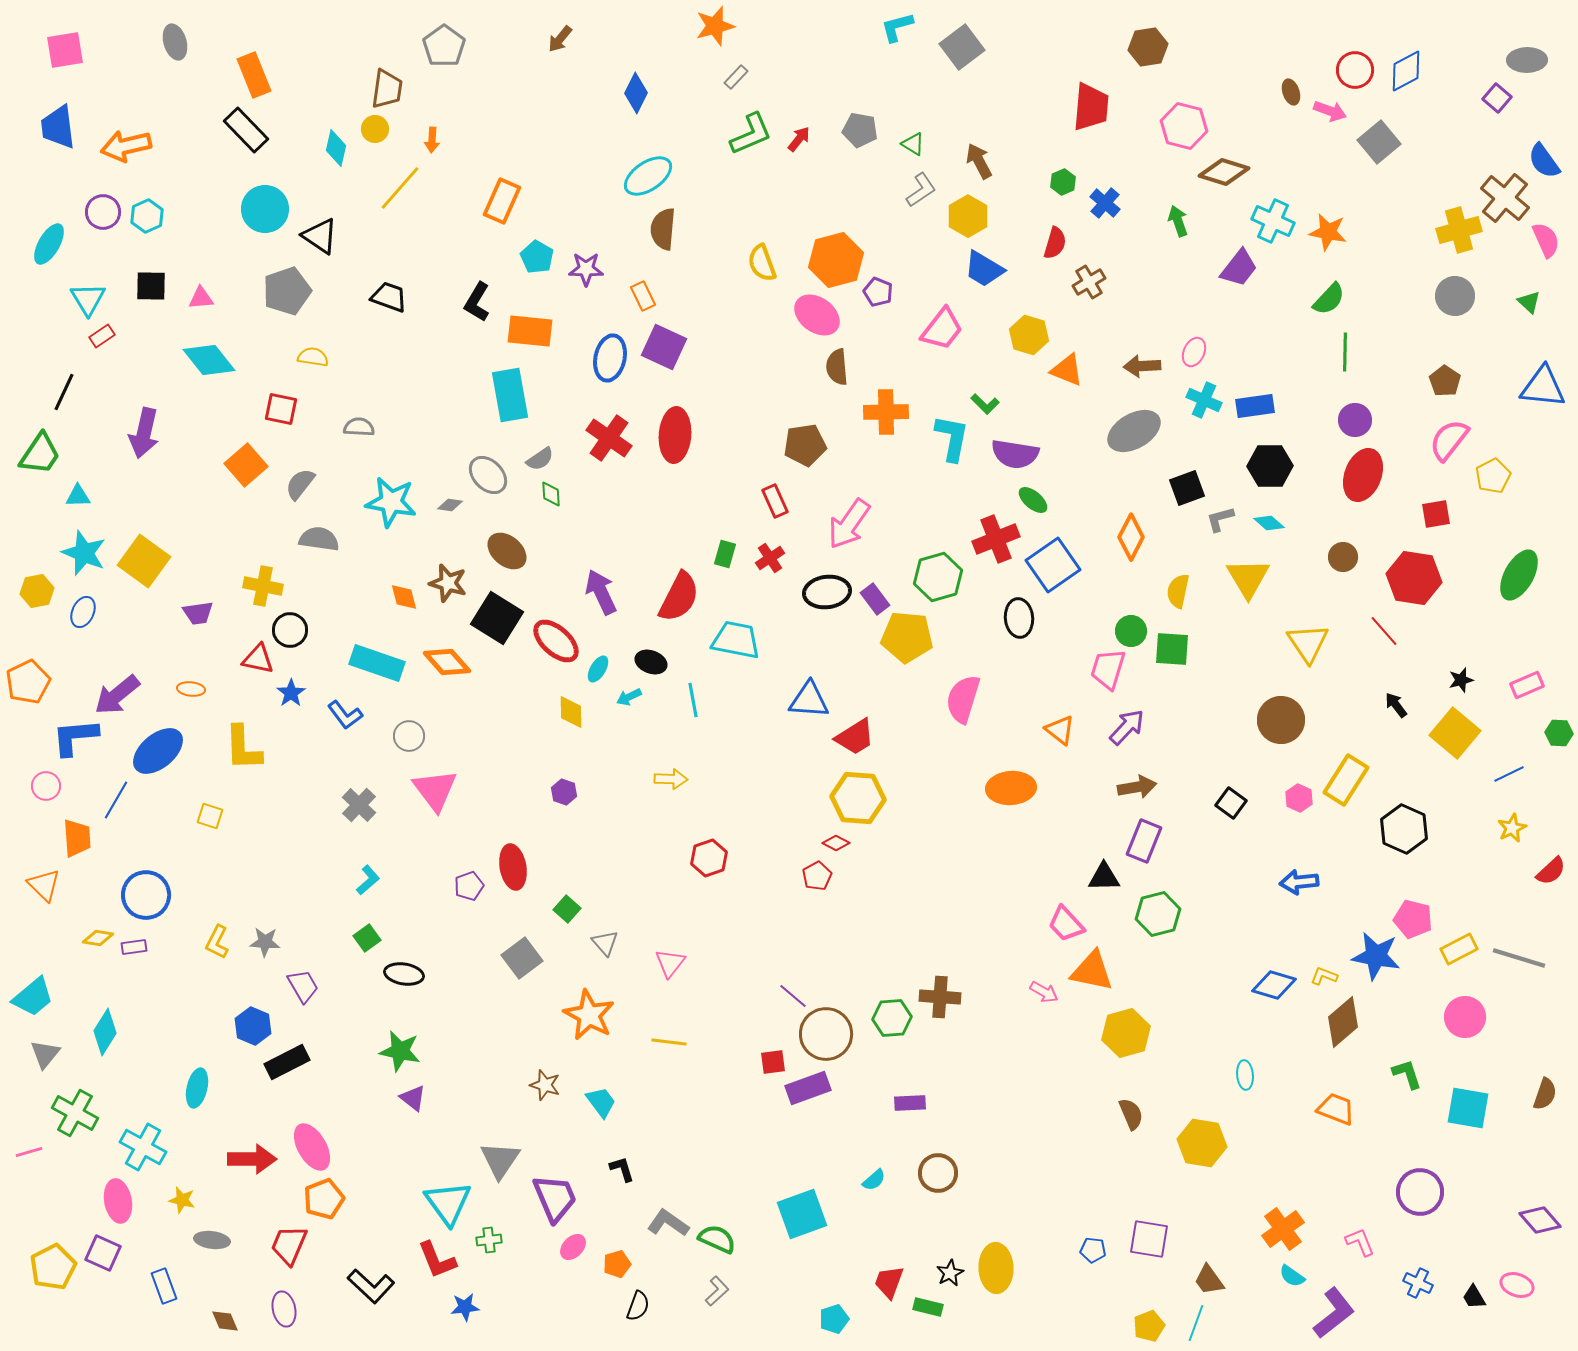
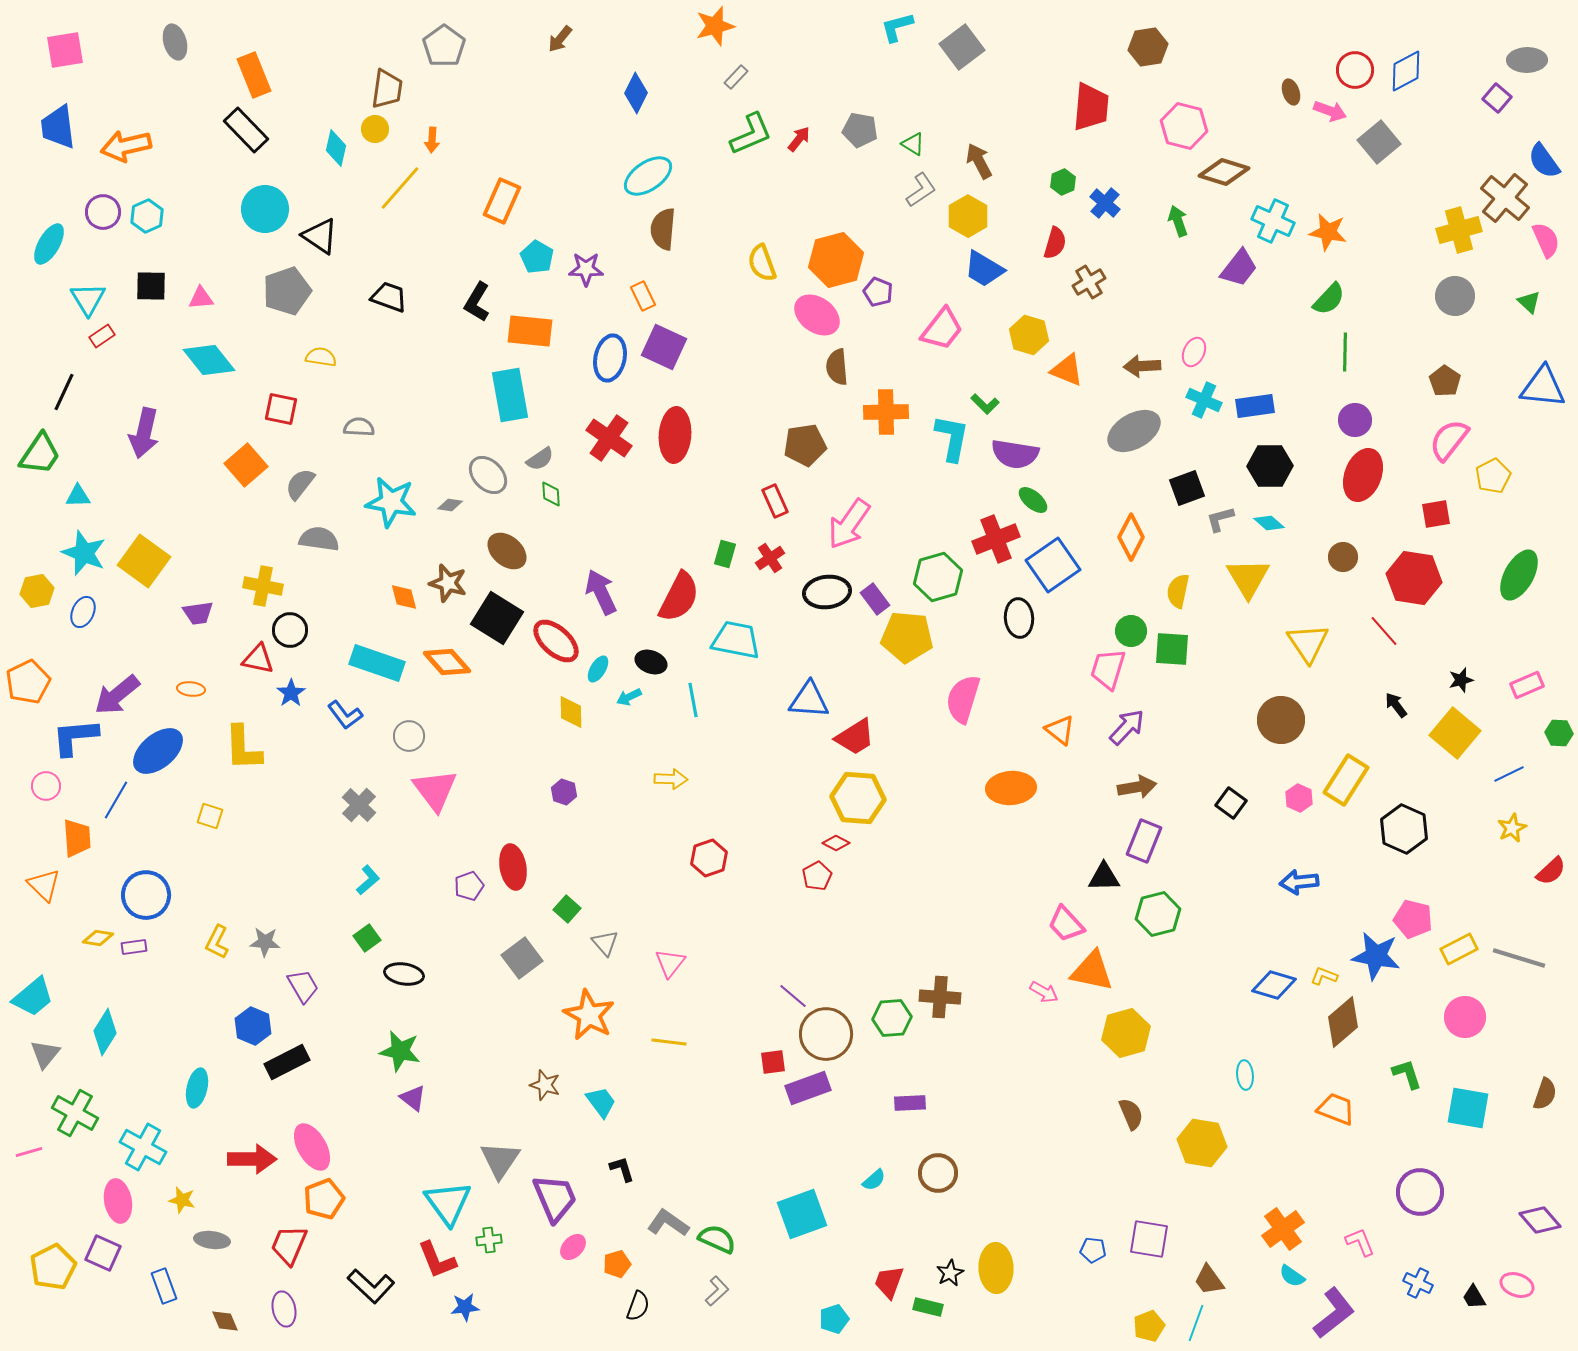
yellow semicircle at (313, 357): moved 8 px right
